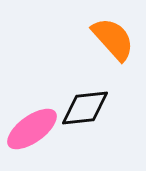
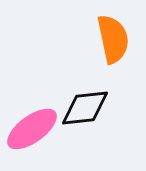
orange semicircle: rotated 30 degrees clockwise
